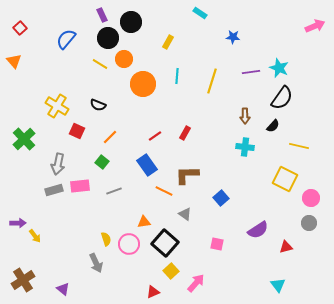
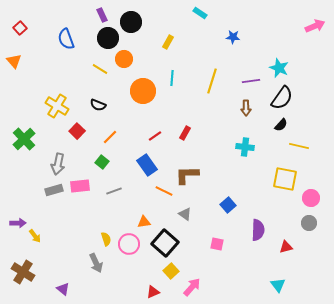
blue semicircle at (66, 39): rotated 60 degrees counterclockwise
yellow line at (100, 64): moved 5 px down
purple line at (251, 72): moved 9 px down
cyan line at (177, 76): moved 5 px left, 2 px down
orange circle at (143, 84): moved 7 px down
brown arrow at (245, 116): moved 1 px right, 8 px up
black semicircle at (273, 126): moved 8 px right, 1 px up
red square at (77, 131): rotated 21 degrees clockwise
yellow square at (285, 179): rotated 15 degrees counterclockwise
blue square at (221, 198): moved 7 px right, 7 px down
purple semicircle at (258, 230): rotated 55 degrees counterclockwise
brown cross at (23, 280): moved 8 px up; rotated 25 degrees counterclockwise
pink arrow at (196, 283): moved 4 px left, 4 px down
